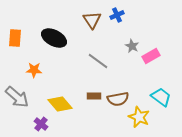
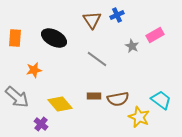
pink rectangle: moved 4 px right, 21 px up
gray line: moved 1 px left, 2 px up
orange star: rotated 14 degrees counterclockwise
cyan trapezoid: moved 3 px down
